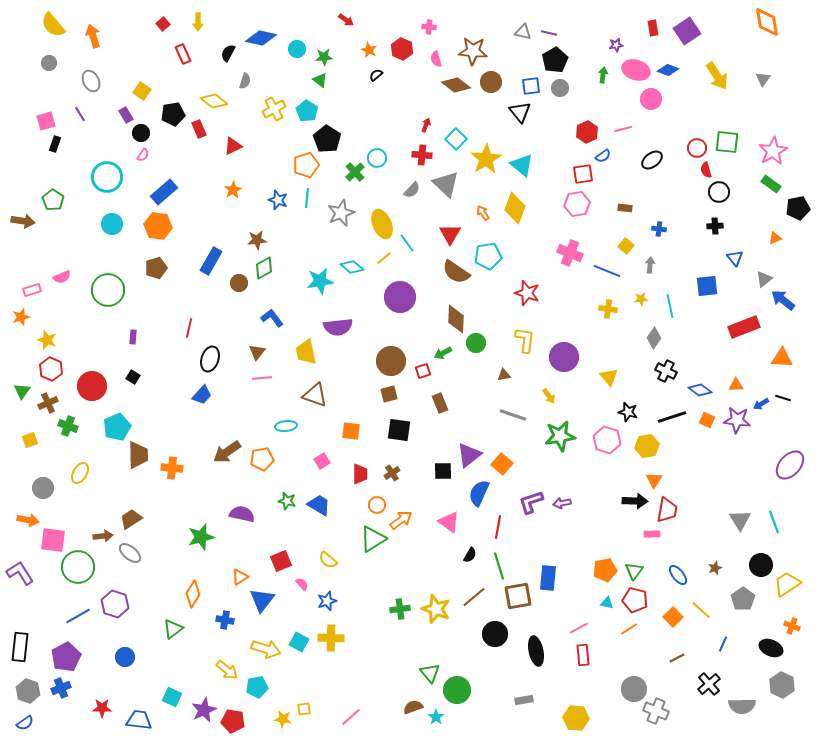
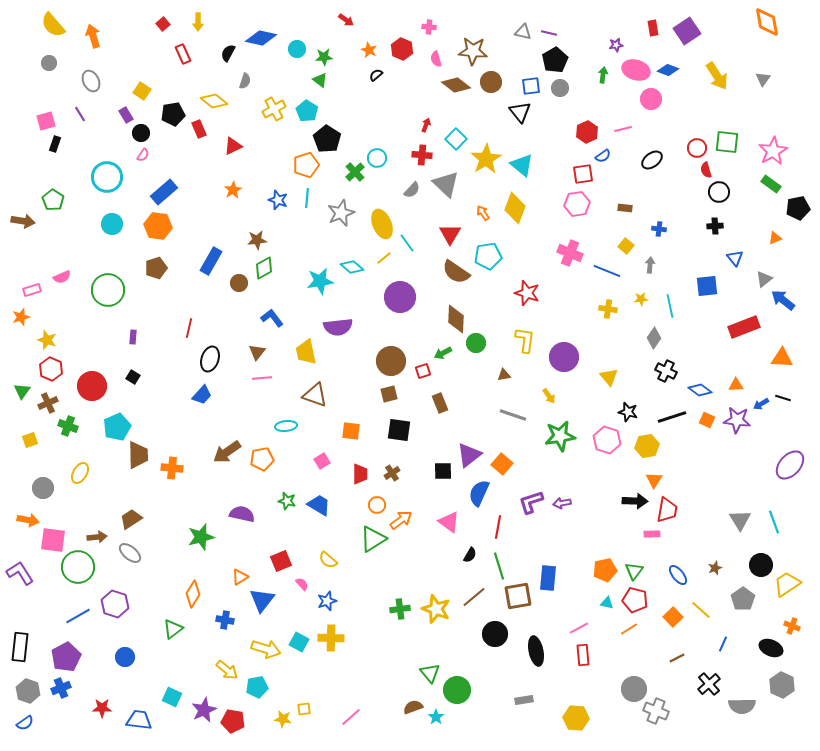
brown arrow at (103, 536): moved 6 px left, 1 px down
